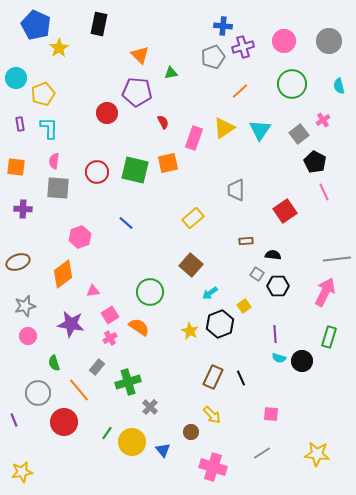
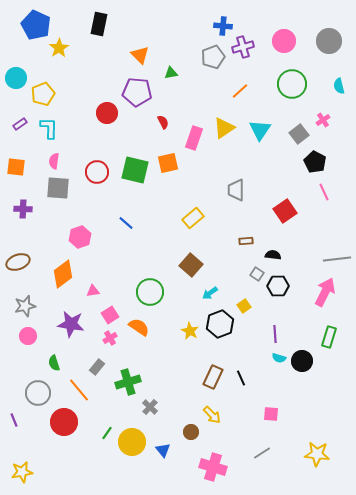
purple rectangle at (20, 124): rotated 64 degrees clockwise
